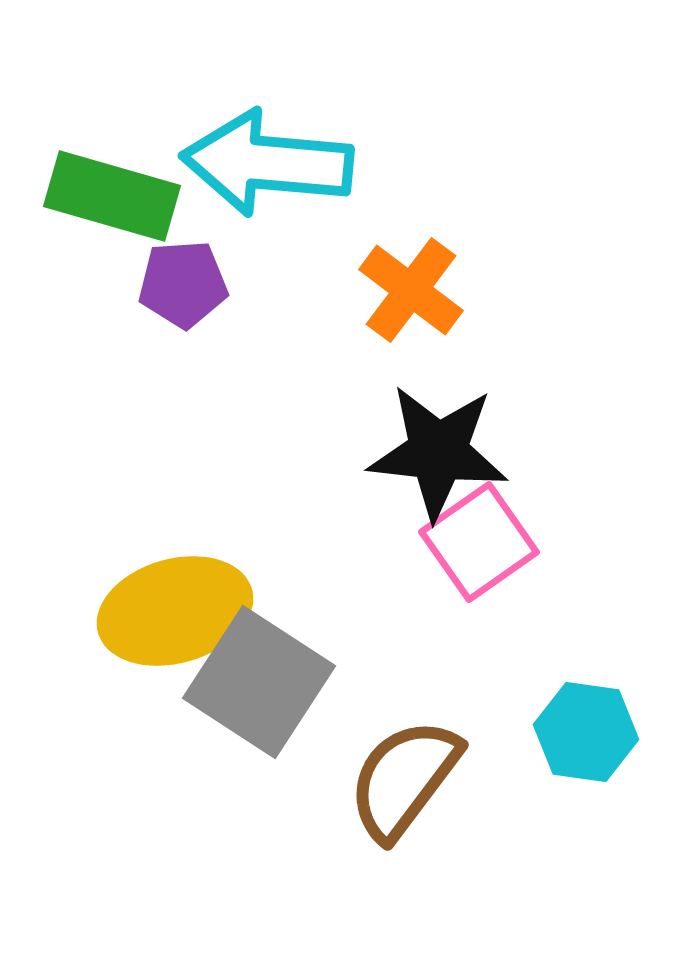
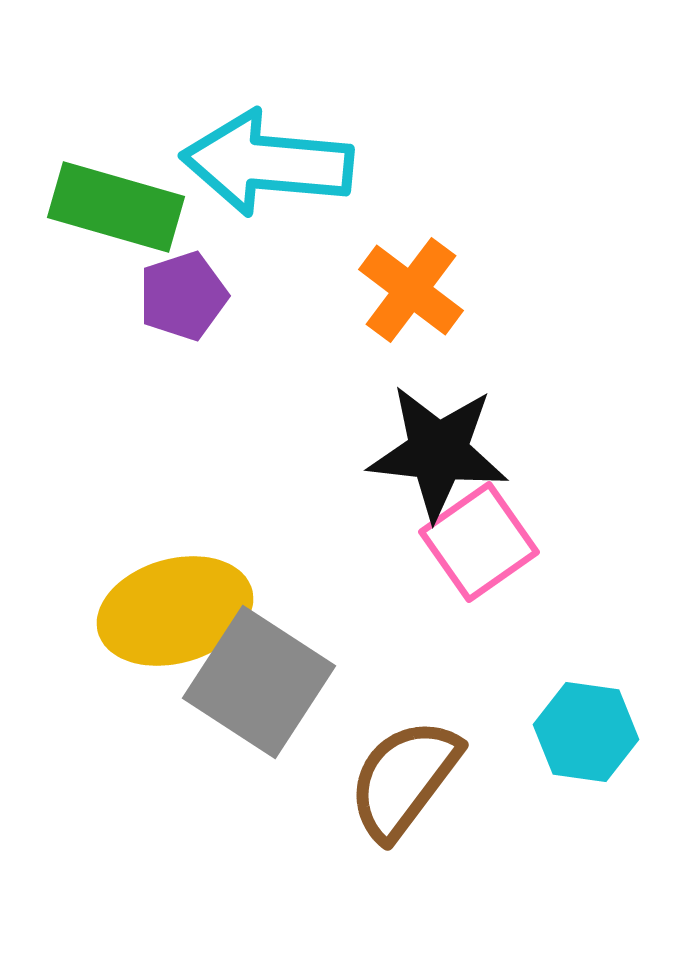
green rectangle: moved 4 px right, 11 px down
purple pentagon: moved 12 px down; rotated 14 degrees counterclockwise
